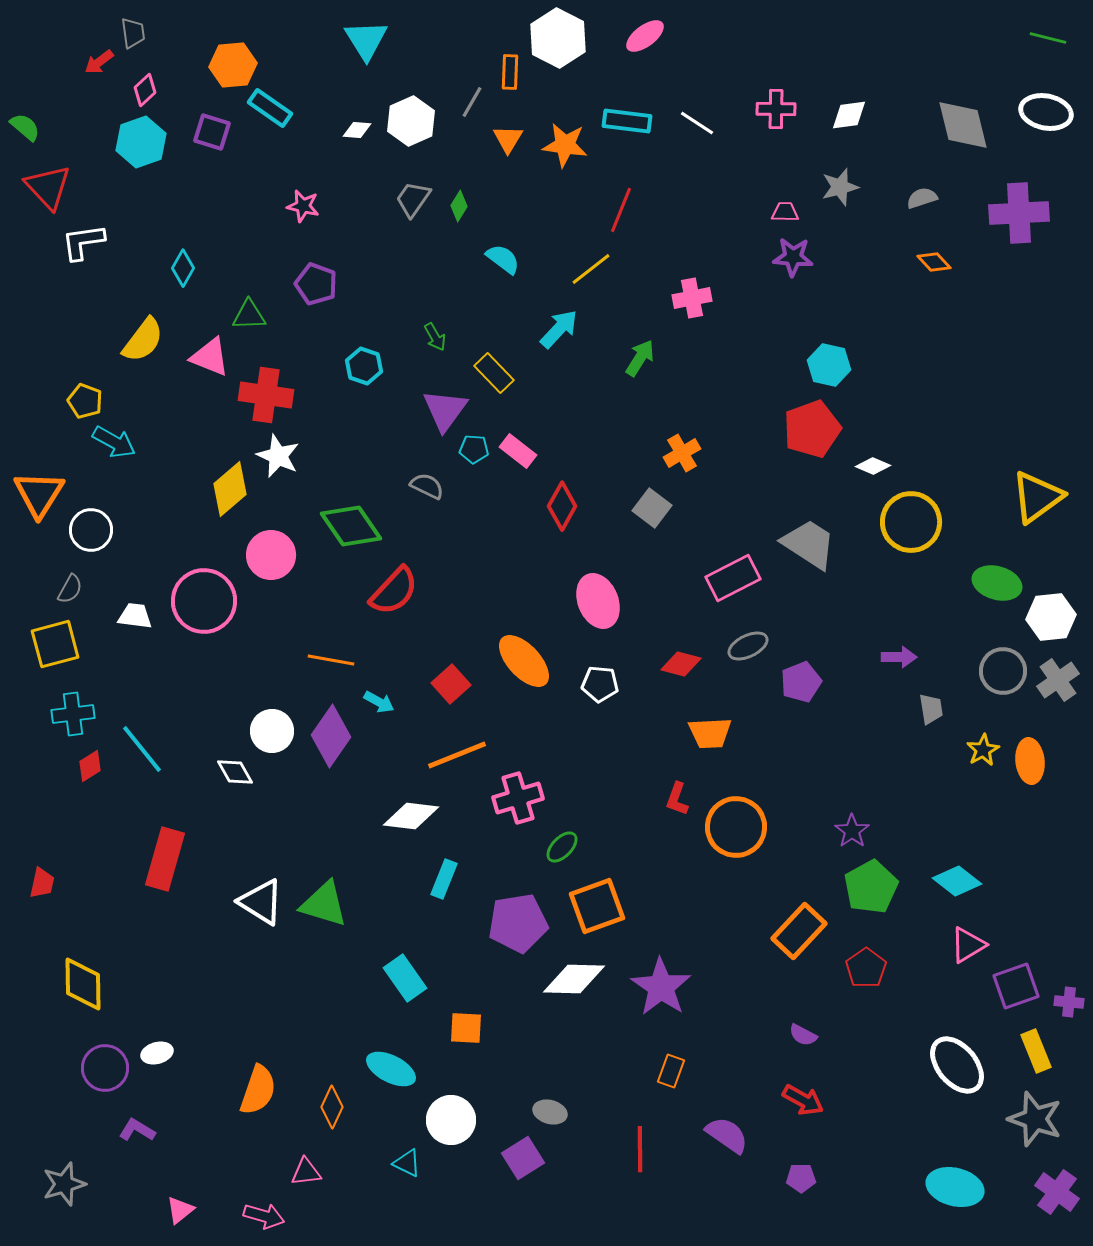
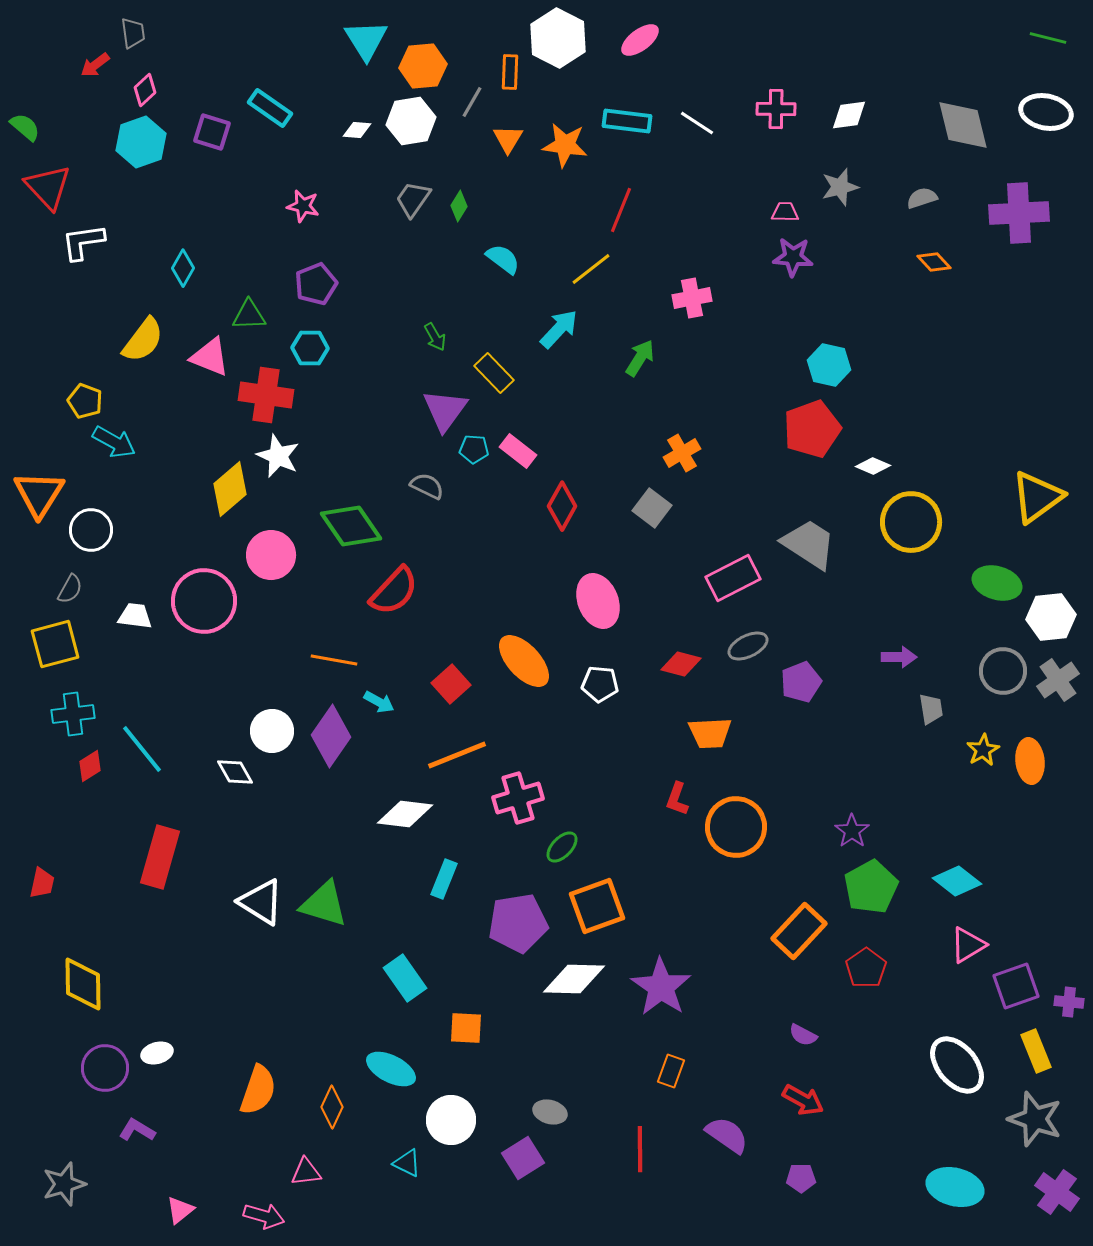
pink ellipse at (645, 36): moved 5 px left, 4 px down
red arrow at (99, 62): moved 4 px left, 3 px down
orange hexagon at (233, 65): moved 190 px right, 1 px down
white hexagon at (411, 121): rotated 15 degrees clockwise
purple pentagon at (316, 284): rotated 30 degrees clockwise
cyan hexagon at (364, 366): moved 54 px left, 18 px up; rotated 18 degrees counterclockwise
orange line at (331, 660): moved 3 px right
white diamond at (411, 816): moved 6 px left, 2 px up
red rectangle at (165, 859): moved 5 px left, 2 px up
